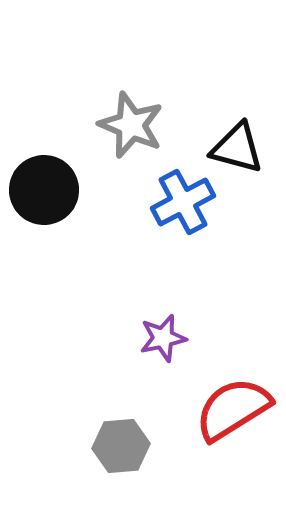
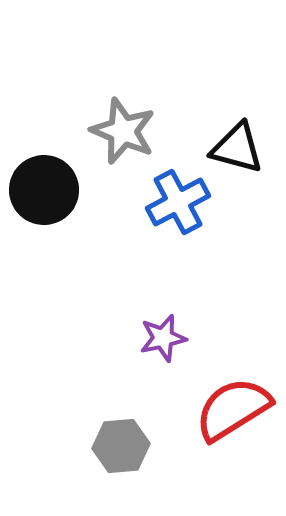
gray star: moved 8 px left, 6 px down
blue cross: moved 5 px left
